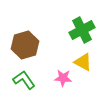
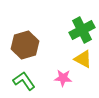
yellow triangle: moved 3 px up
green L-shape: moved 1 px down
